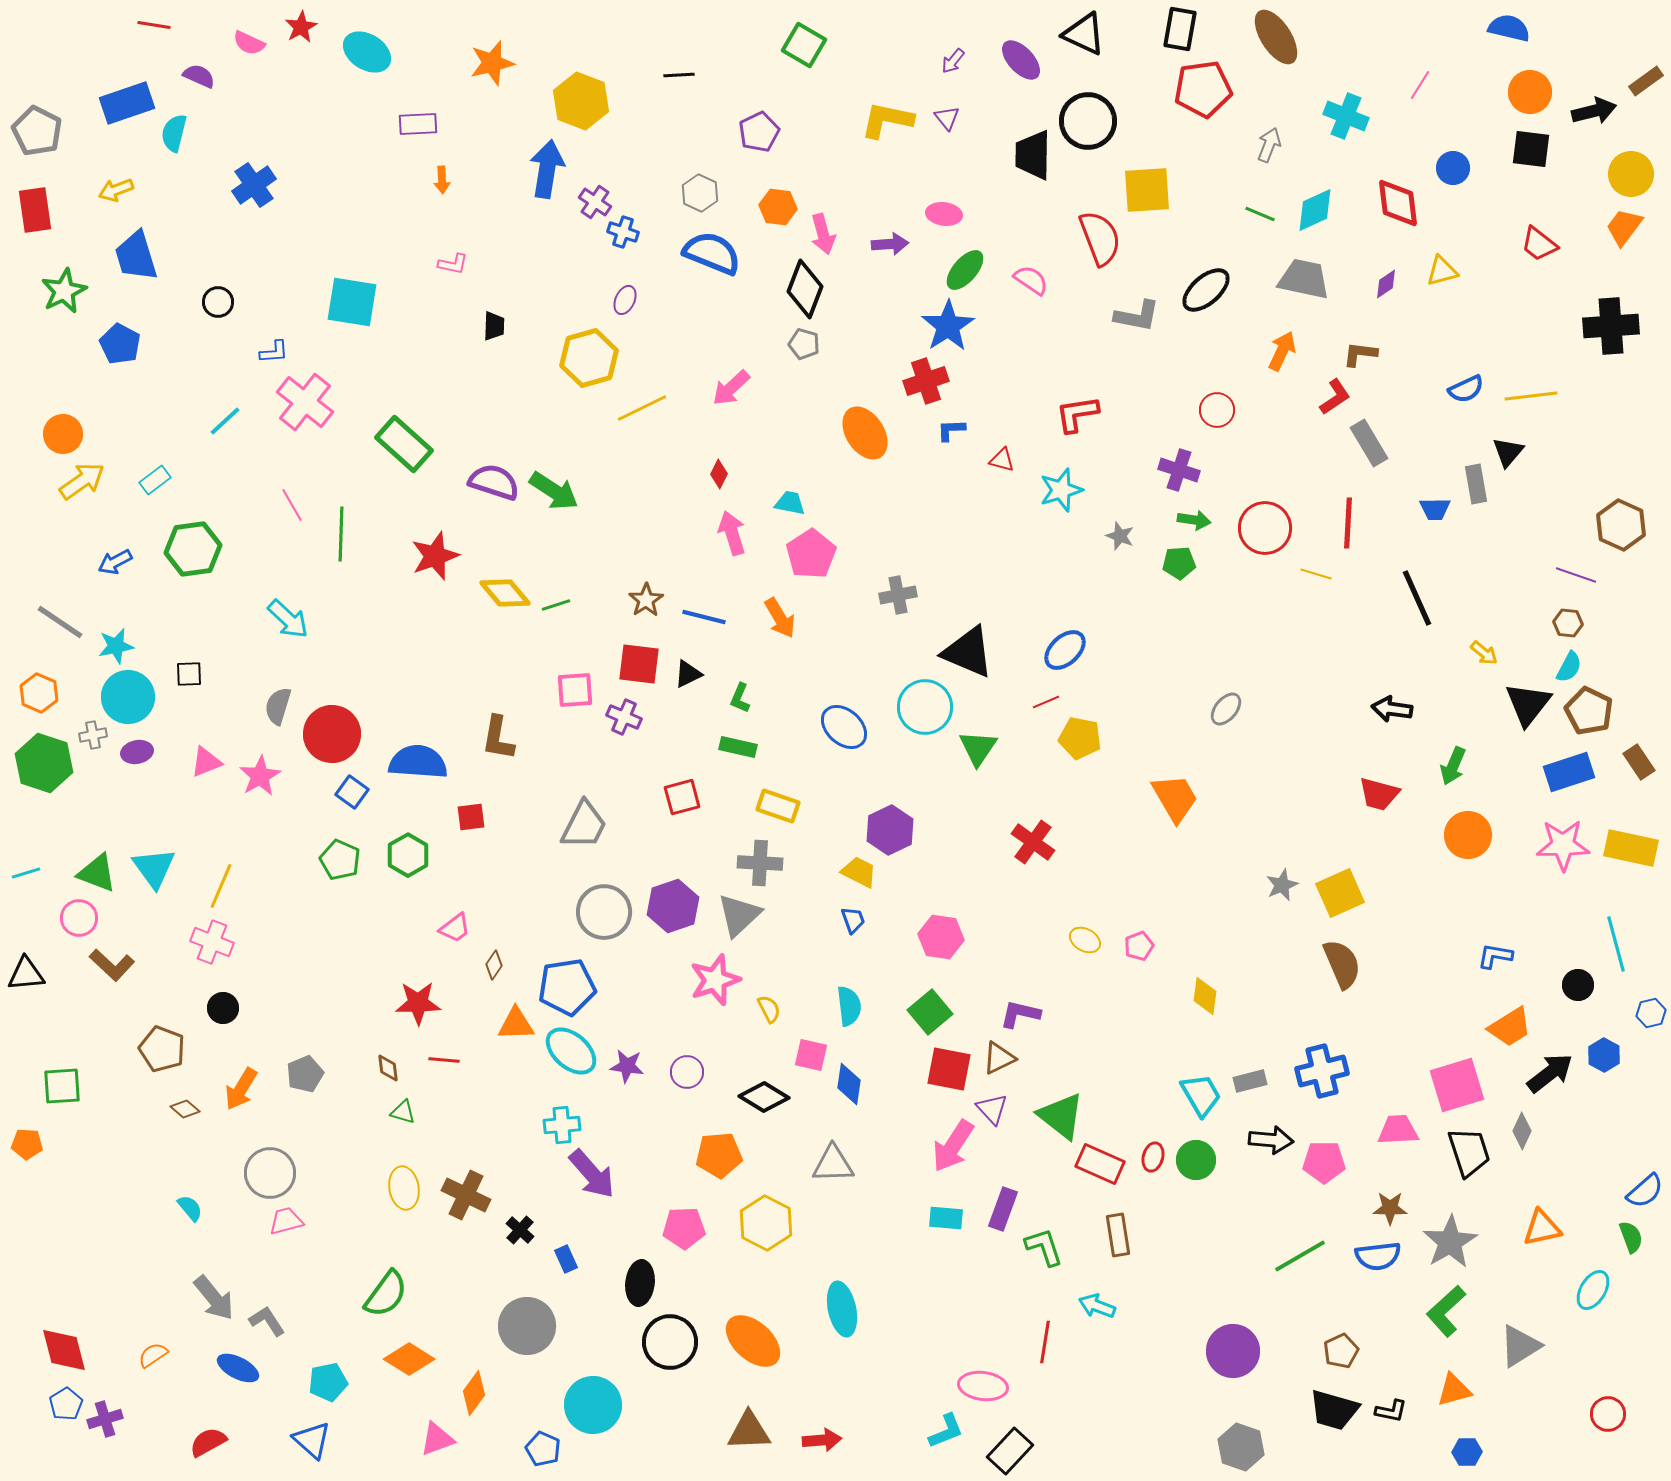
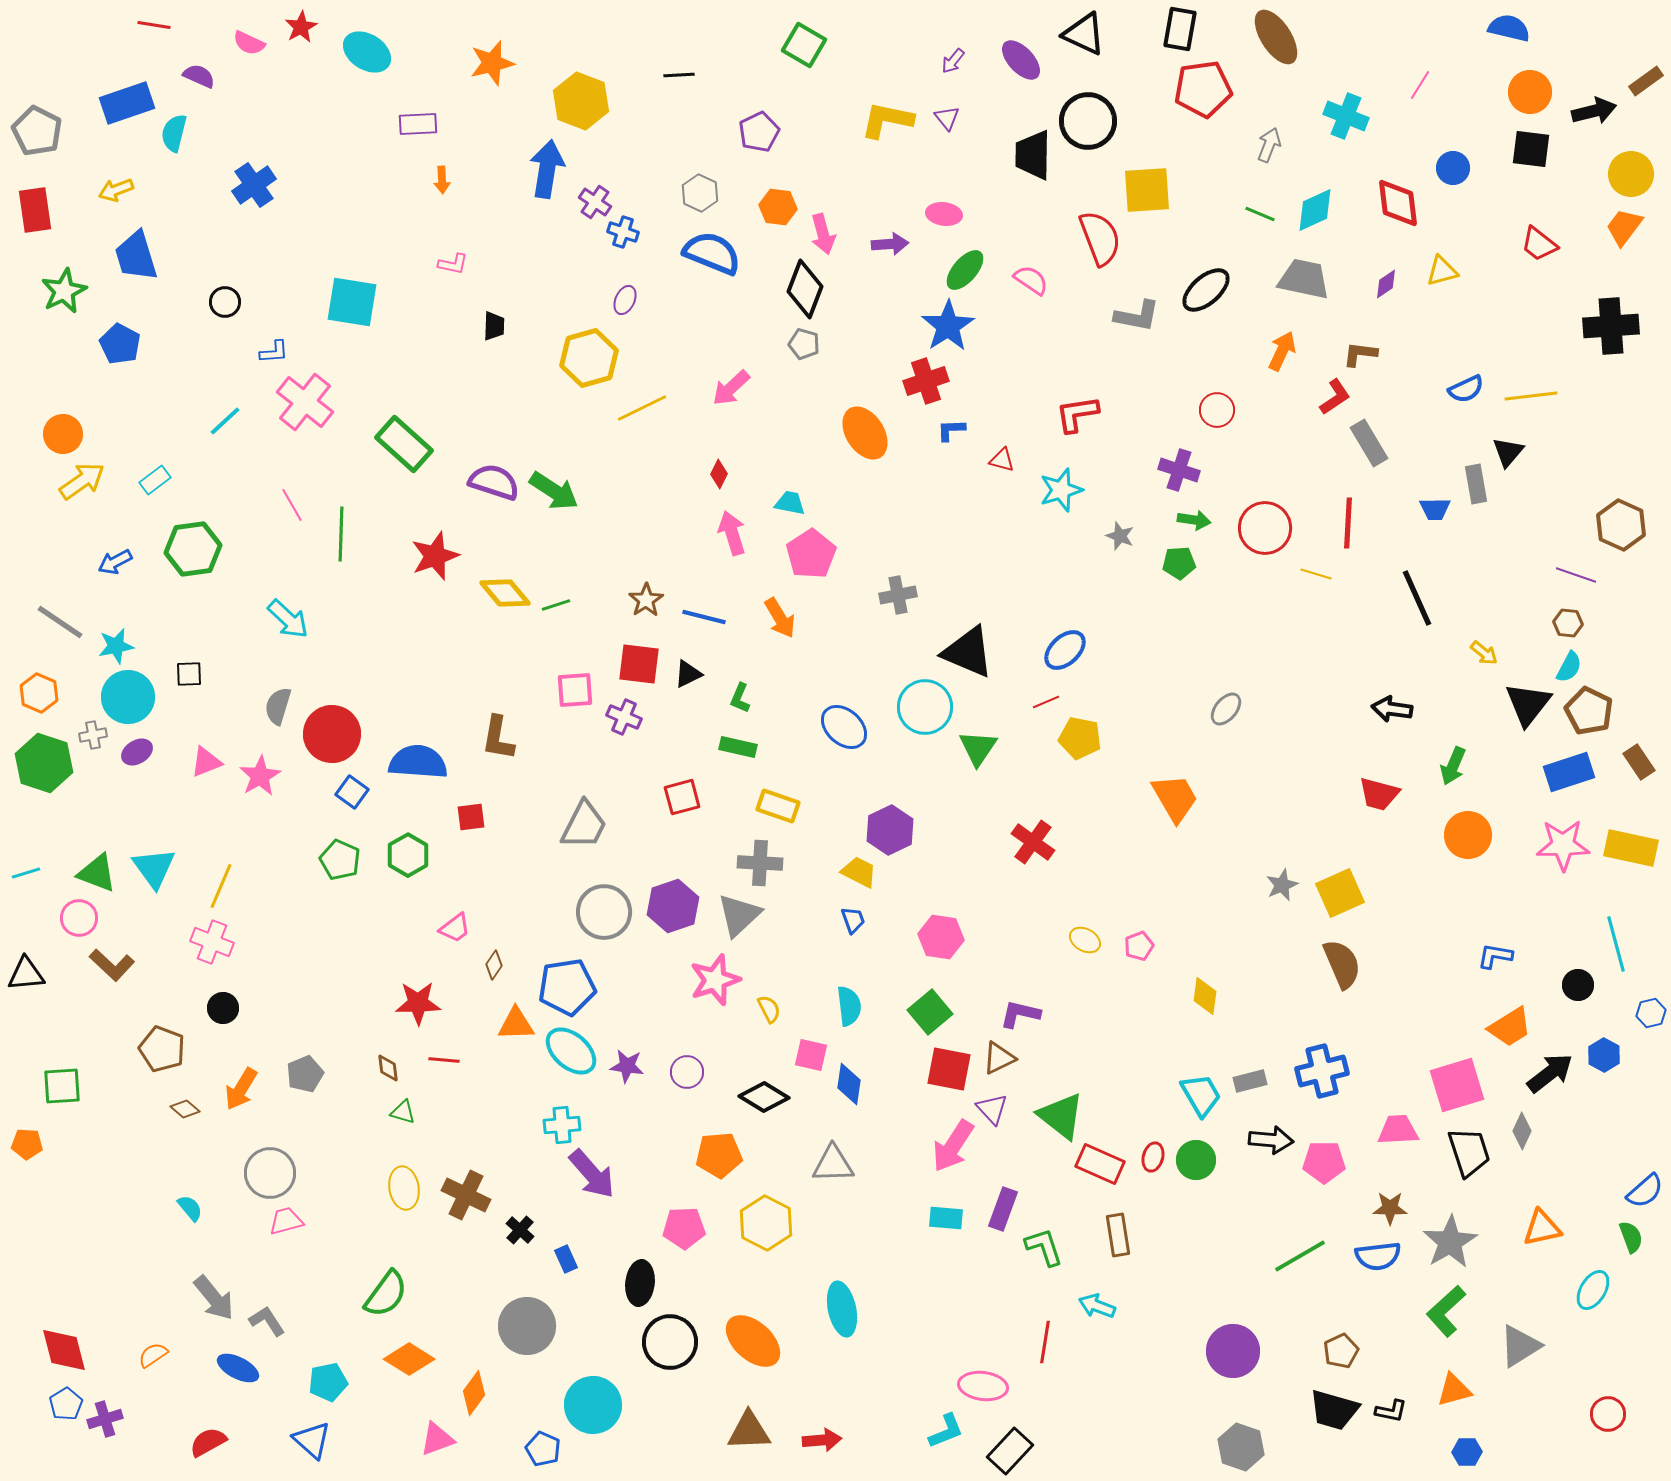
black circle at (218, 302): moved 7 px right
purple ellipse at (137, 752): rotated 20 degrees counterclockwise
